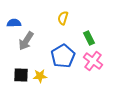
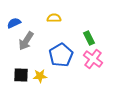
yellow semicircle: moved 9 px left; rotated 72 degrees clockwise
blue semicircle: rotated 24 degrees counterclockwise
blue pentagon: moved 2 px left, 1 px up
pink cross: moved 2 px up
